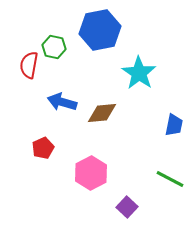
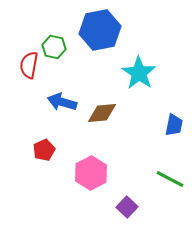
red pentagon: moved 1 px right, 2 px down
